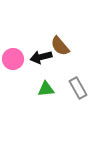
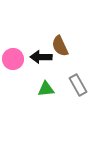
brown semicircle: rotated 15 degrees clockwise
black arrow: rotated 15 degrees clockwise
gray rectangle: moved 3 px up
